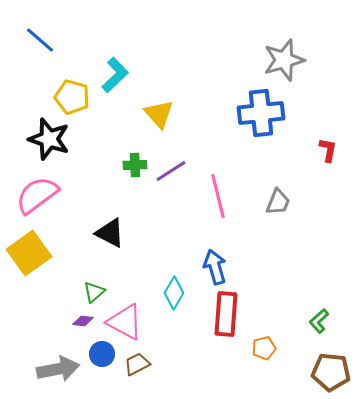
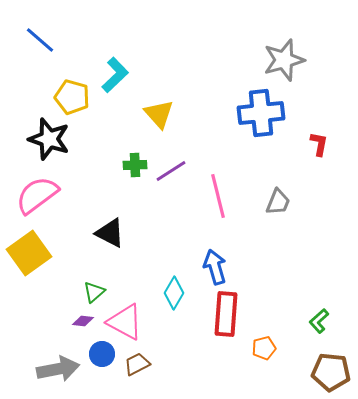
red L-shape: moved 9 px left, 6 px up
